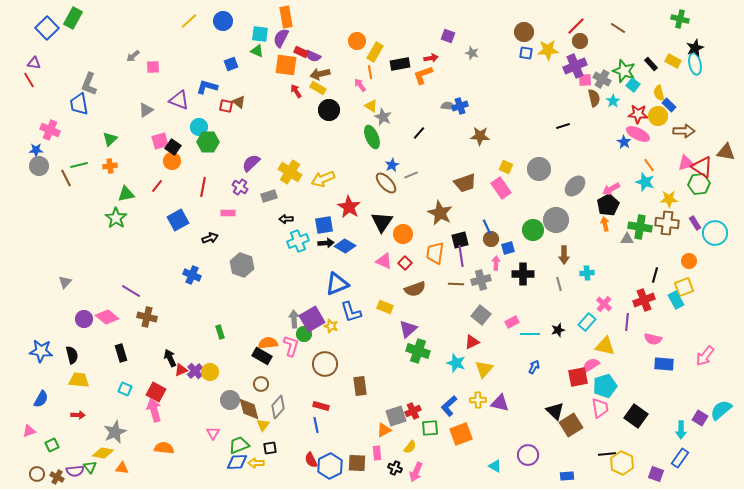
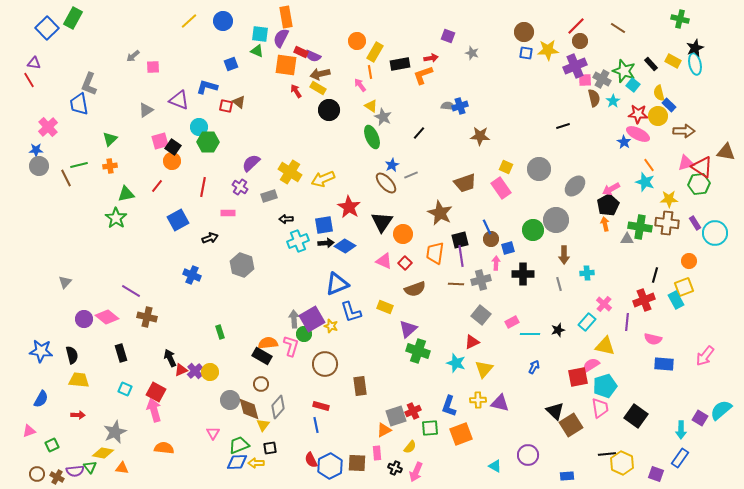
pink cross at (50, 130): moved 2 px left, 3 px up; rotated 24 degrees clockwise
blue L-shape at (449, 406): rotated 30 degrees counterclockwise
